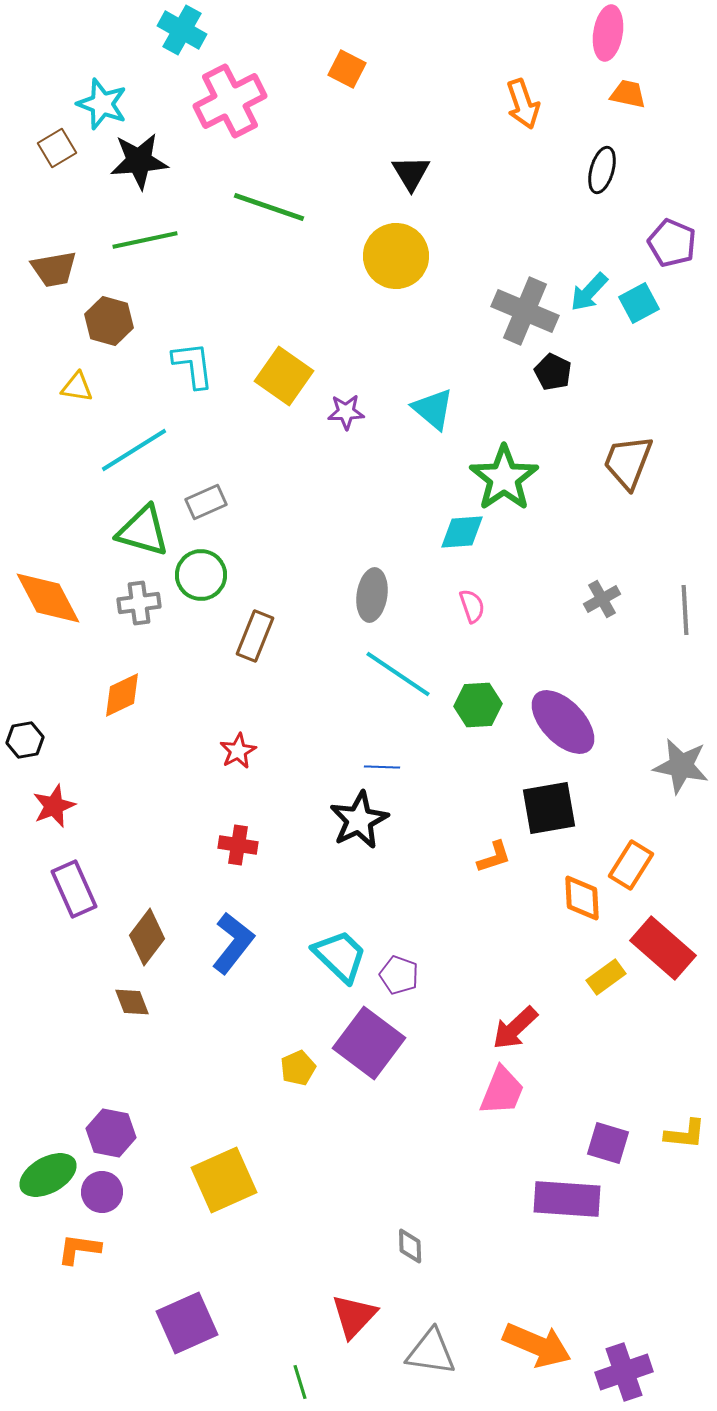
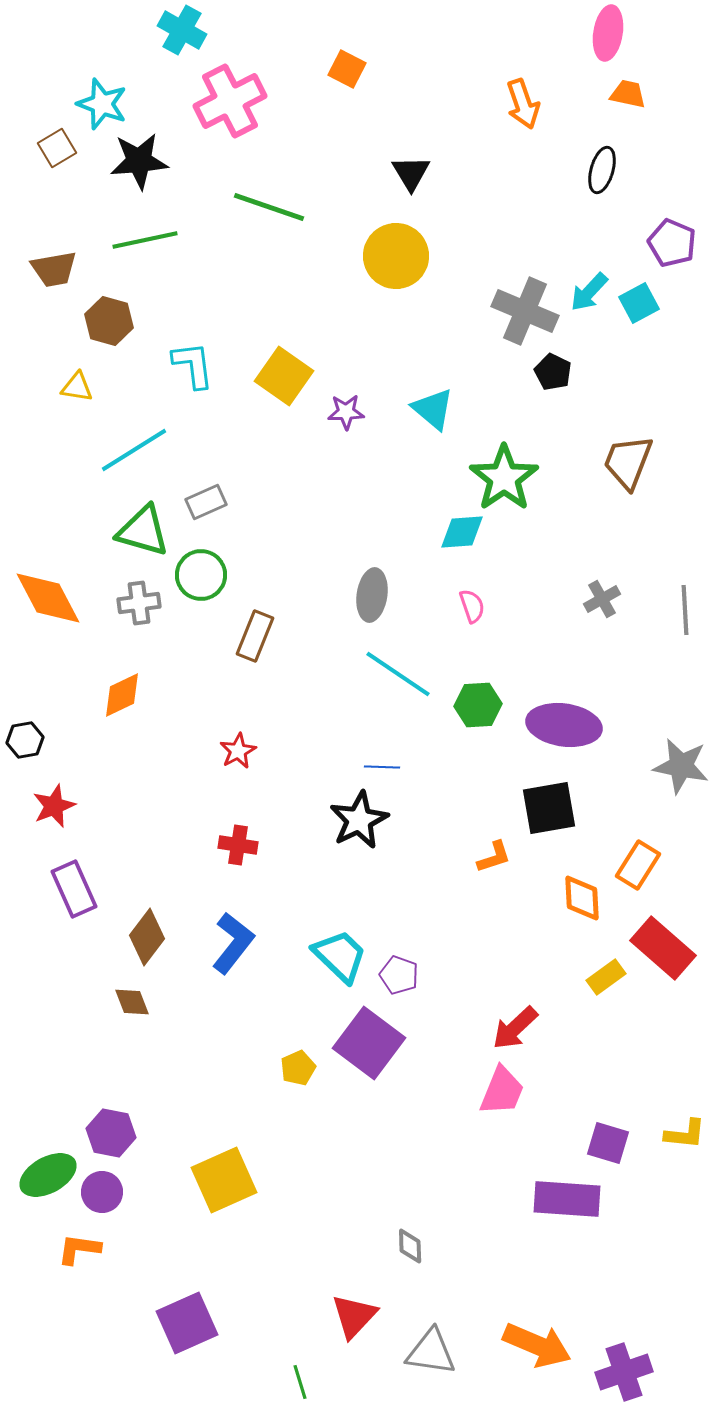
purple ellipse at (563, 722): moved 1 px right, 3 px down; rotated 38 degrees counterclockwise
orange rectangle at (631, 865): moved 7 px right
